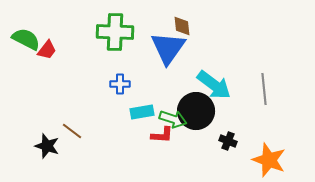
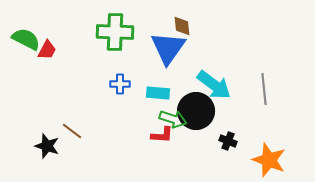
red trapezoid: rotated 10 degrees counterclockwise
cyan rectangle: moved 16 px right, 19 px up; rotated 15 degrees clockwise
